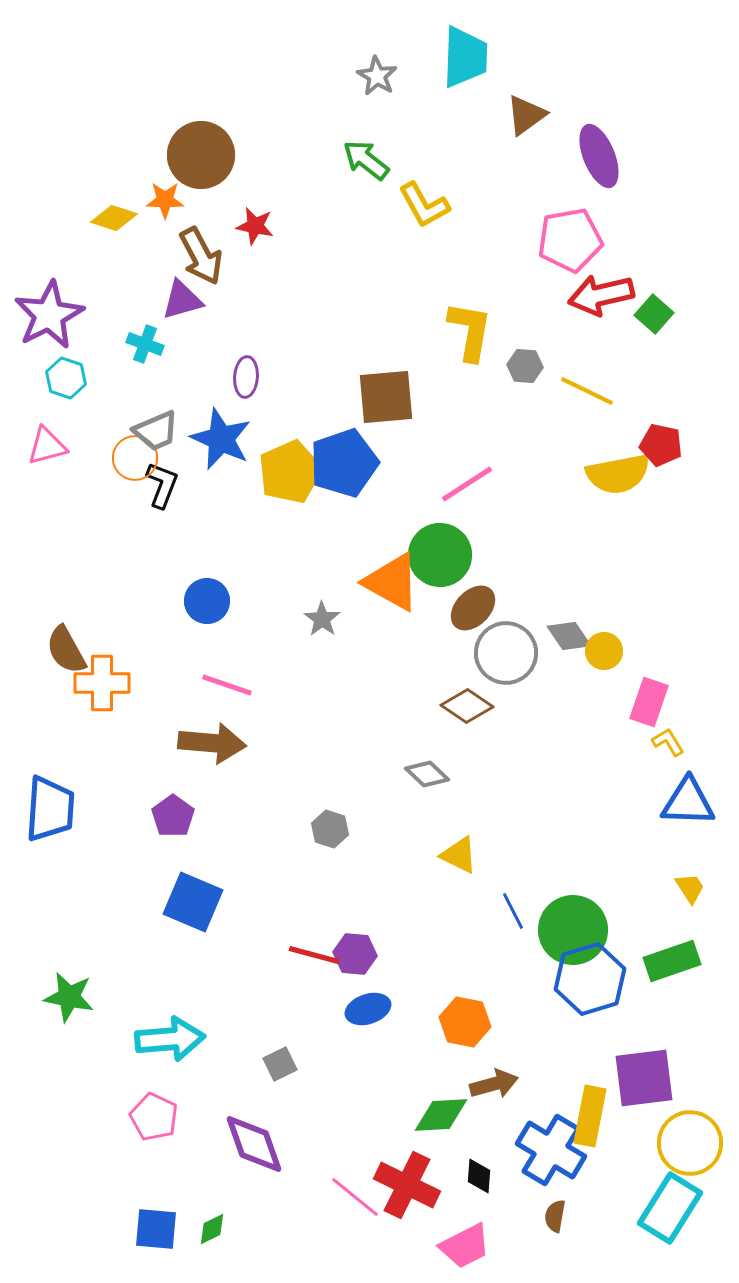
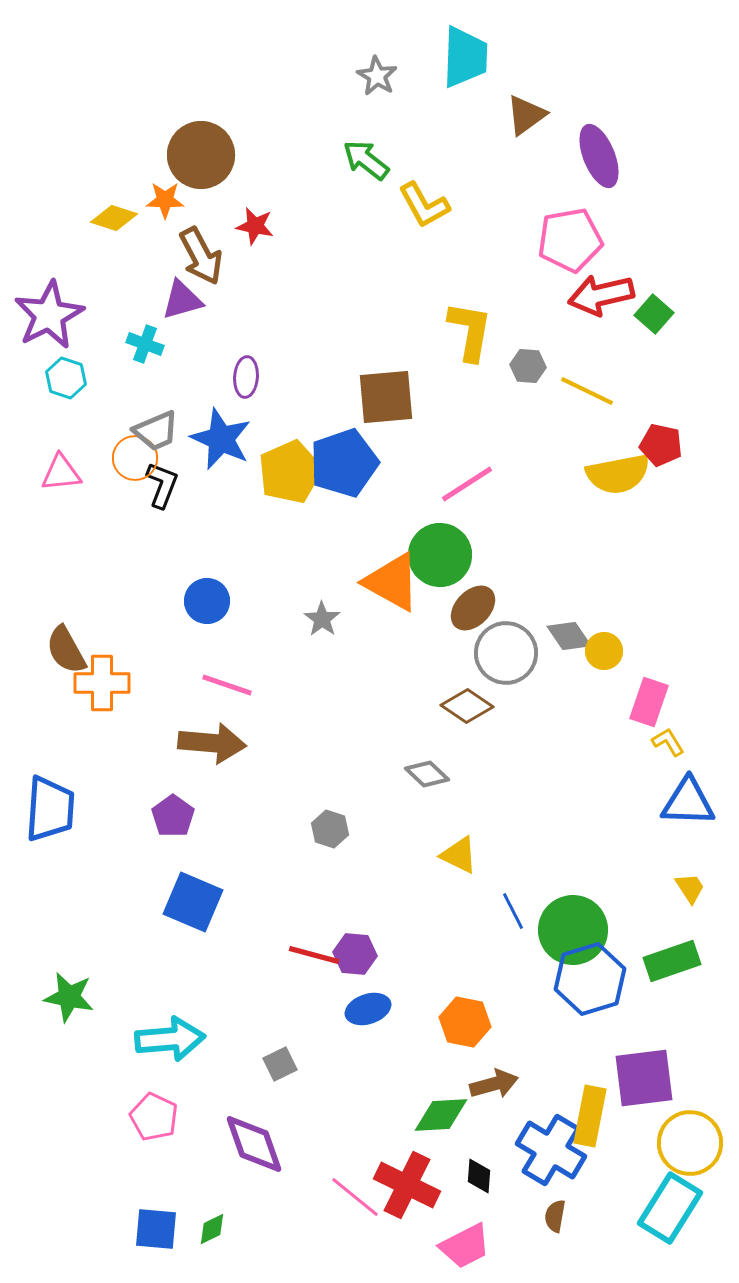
gray hexagon at (525, 366): moved 3 px right
pink triangle at (47, 446): moved 14 px right, 27 px down; rotated 9 degrees clockwise
